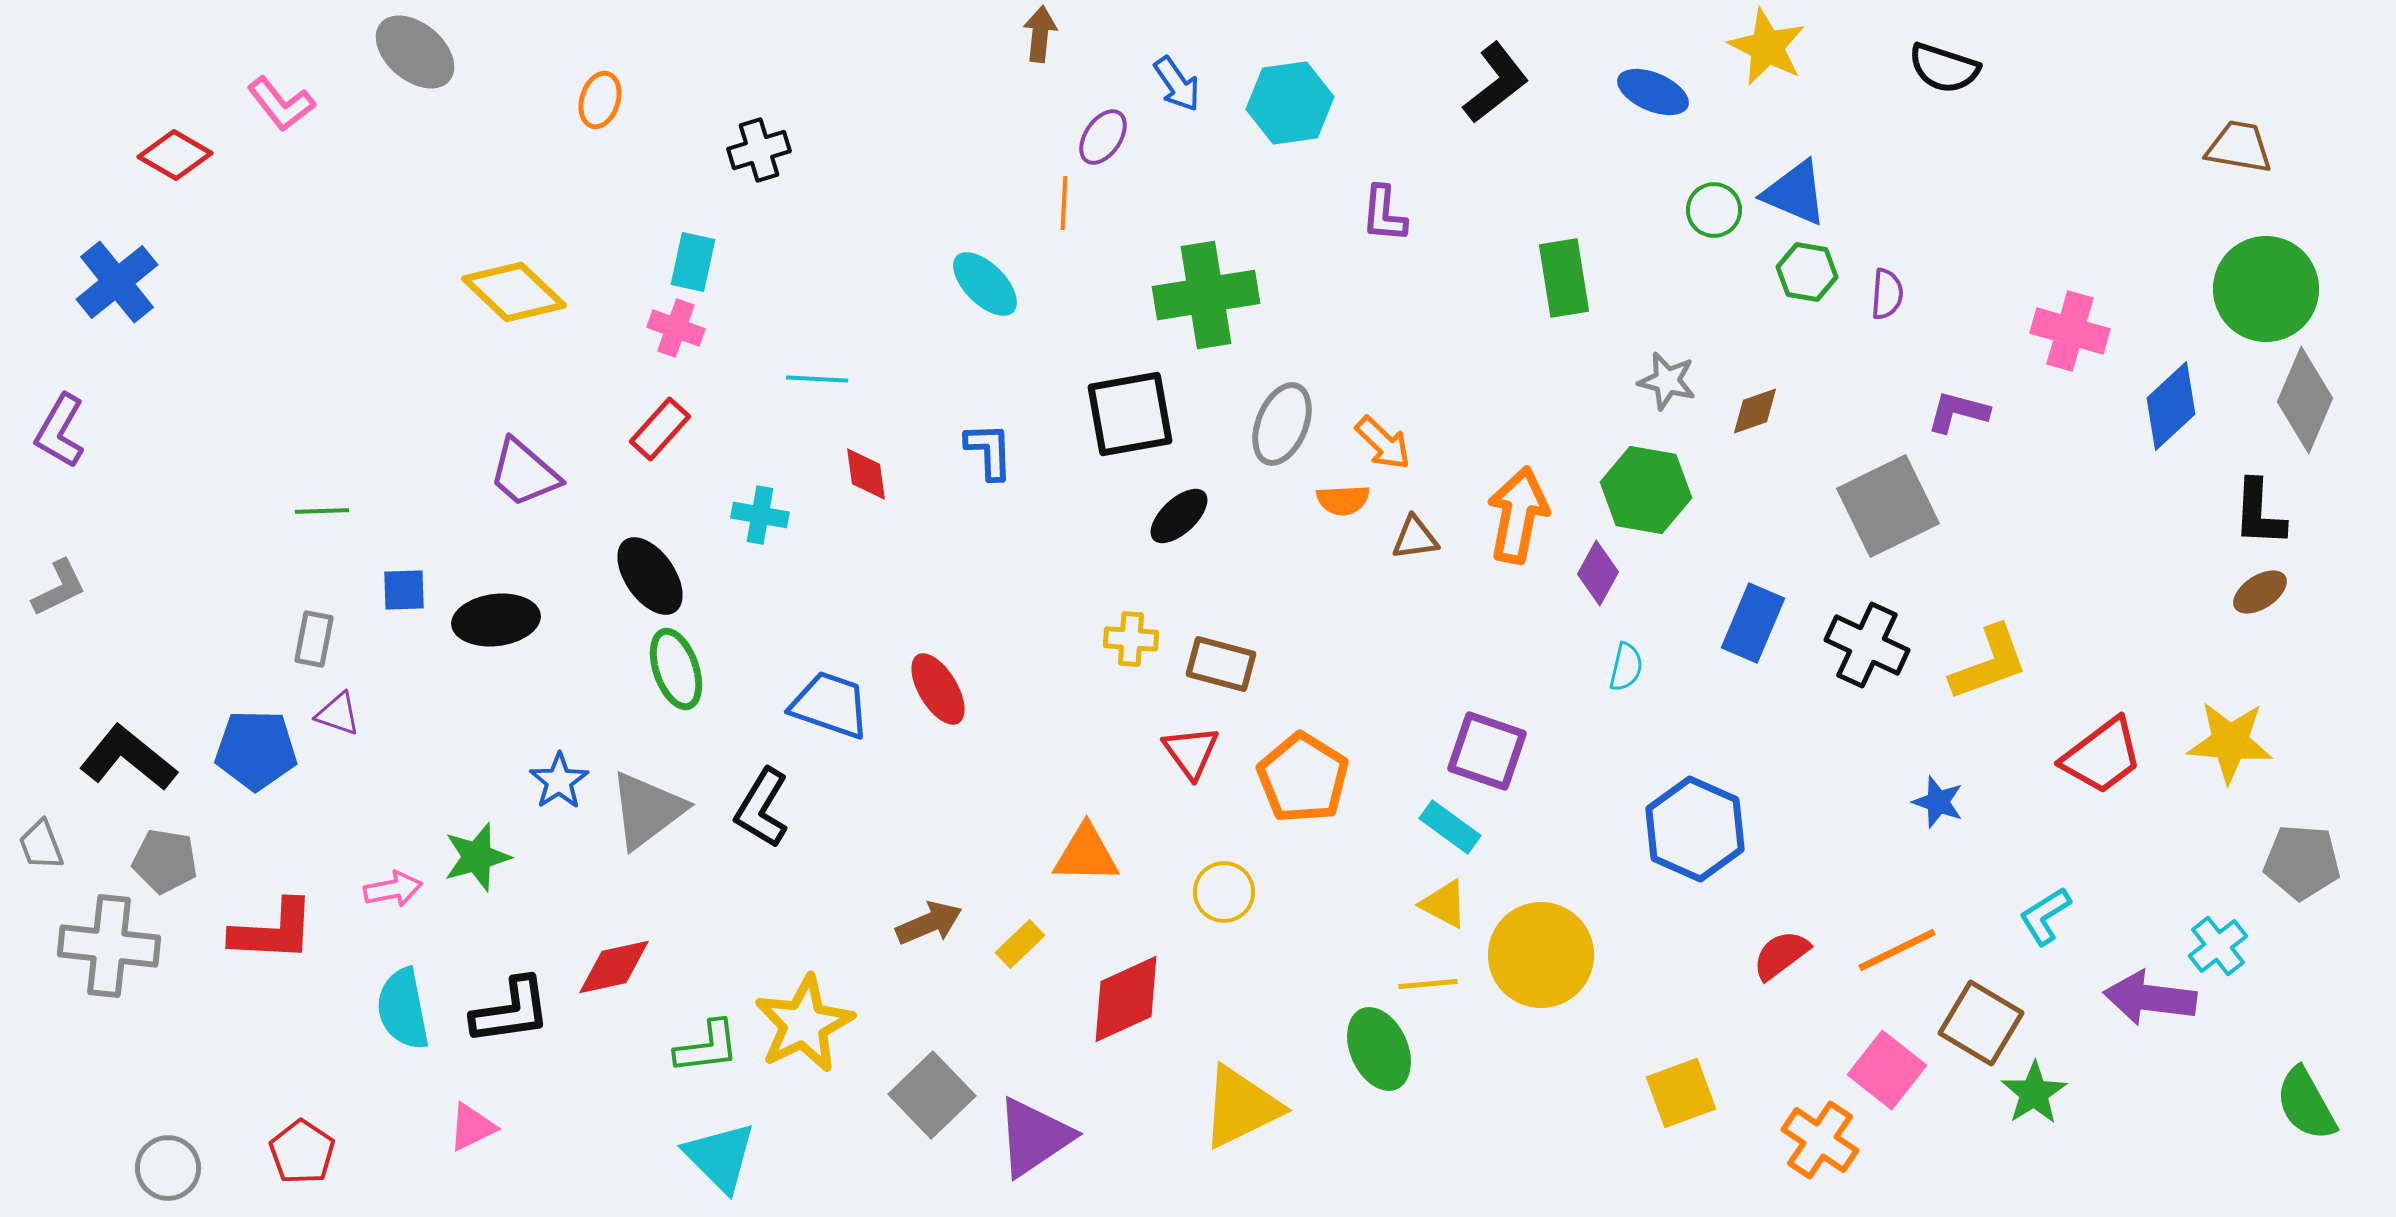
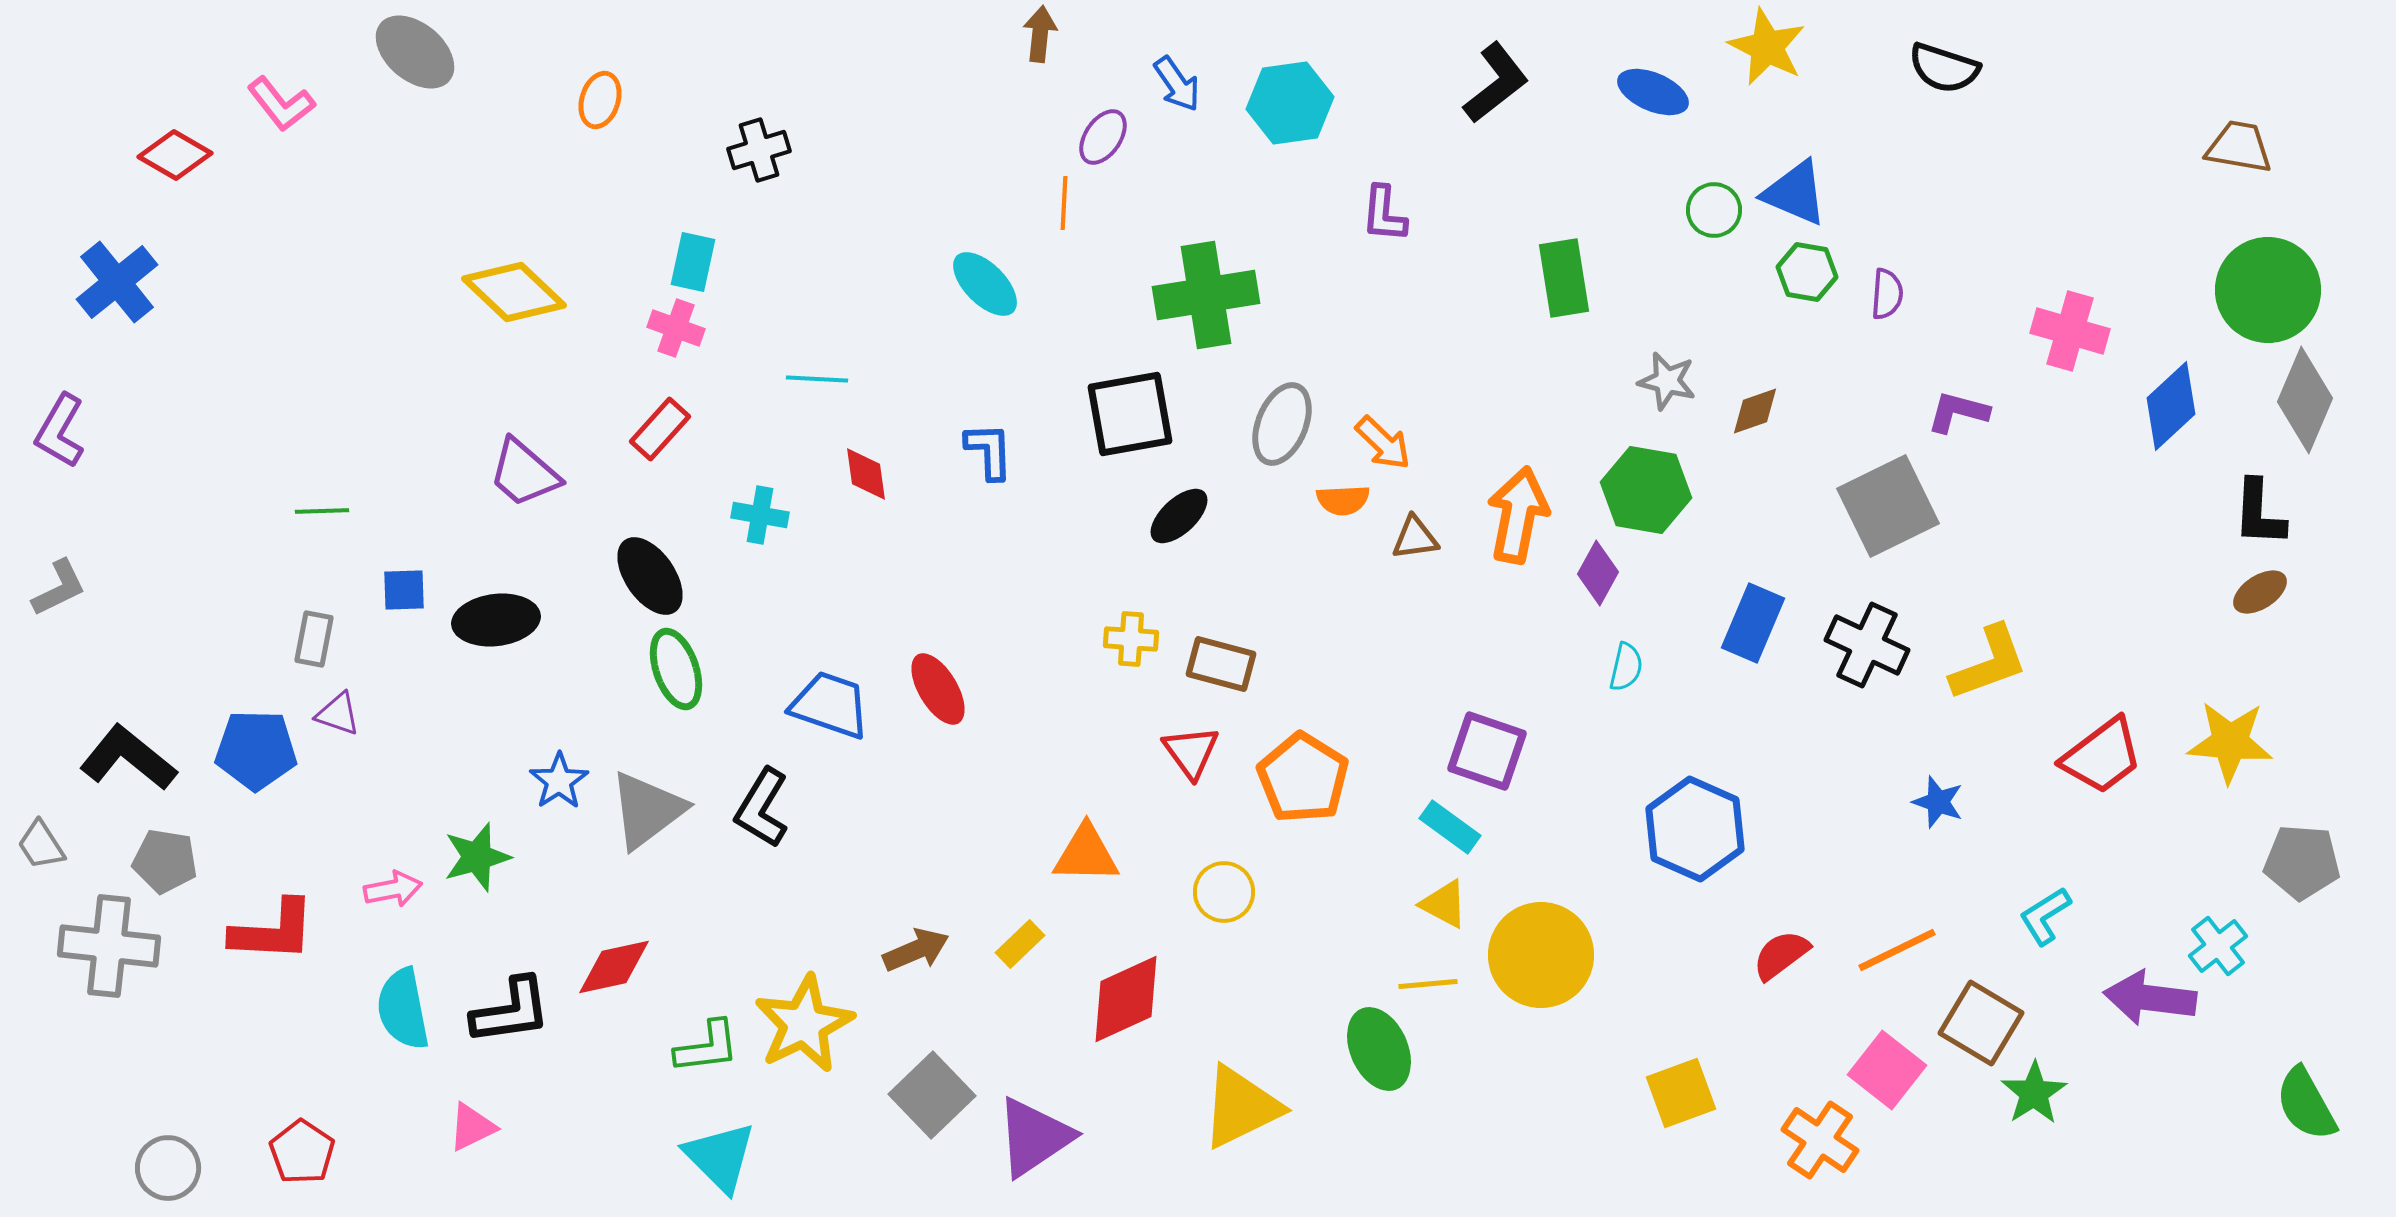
green circle at (2266, 289): moved 2 px right, 1 px down
gray trapezoid at (41, 845): rotated 12 degrees counterclockwise
brown arrow at (929, 923): moved 13 px left, 27 px down
